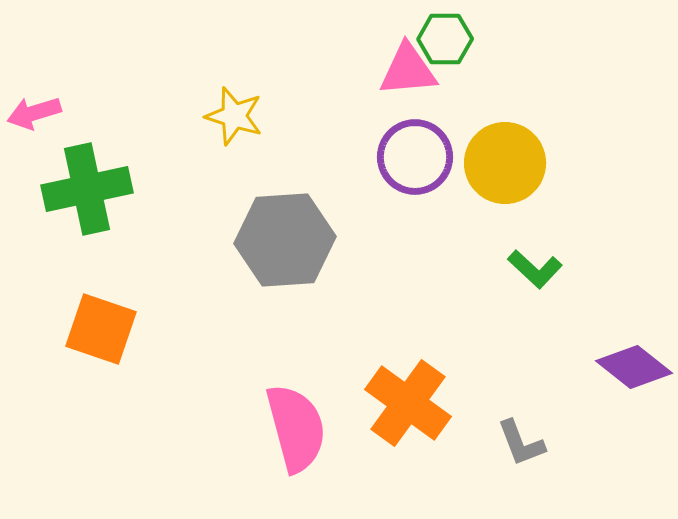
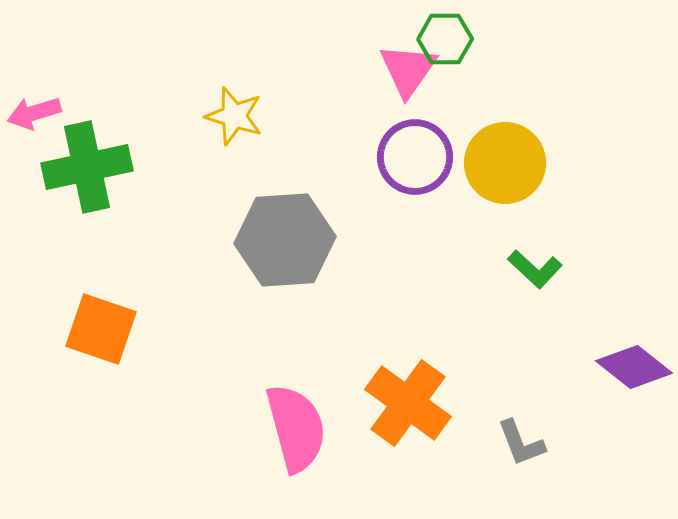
pink triangle: rotated 50 degrees counterclockwise
green cross: moved 22 px up
